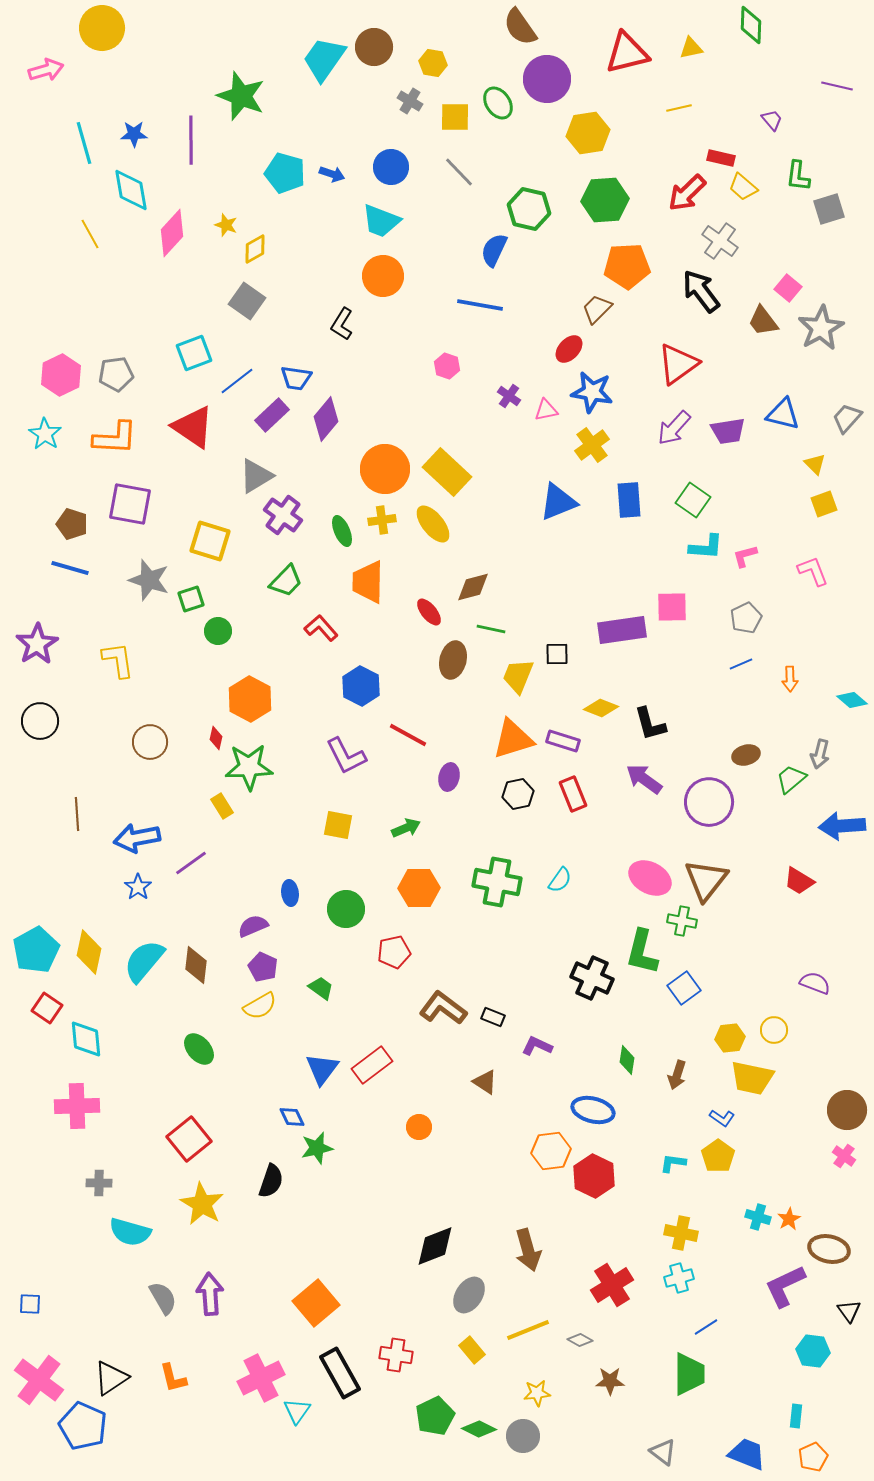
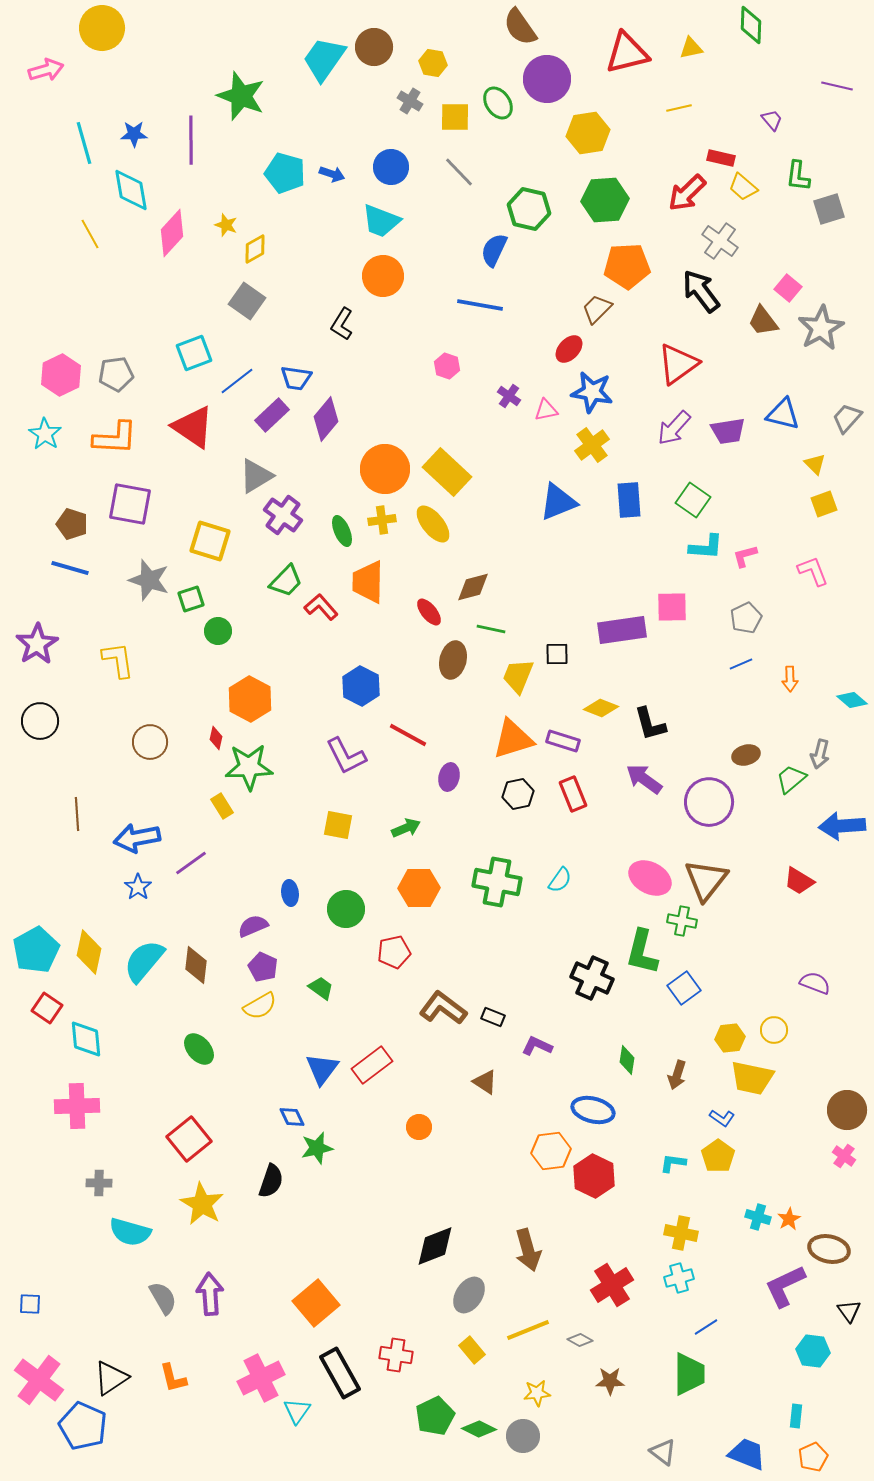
red L-shape at (321, 628): moved 21 px up
